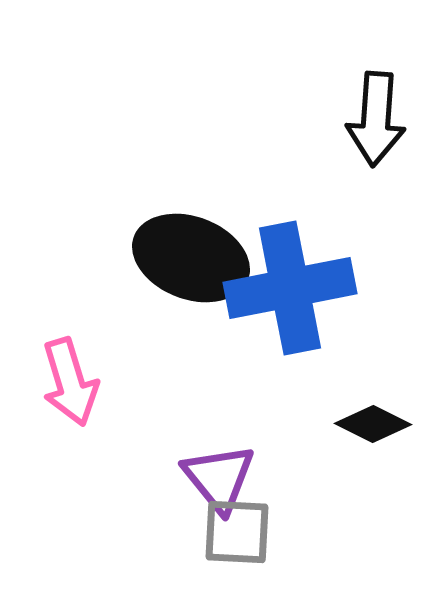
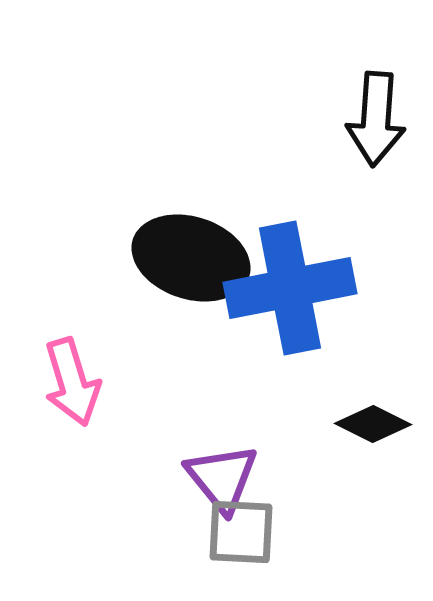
black ellipse: rotated 3 degrees counterclockwise
pink arrow: moved 2 px right
purple triangle: moved 3 px right
gray square: moved 4 px right
